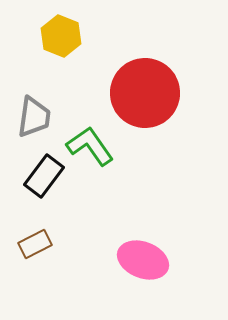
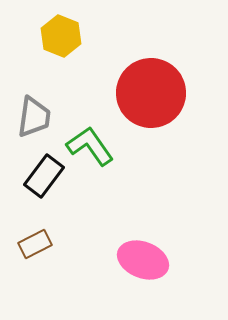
red circle: moved 6 px right
